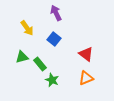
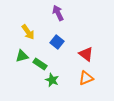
purple arrow: moved 2 px right
yellow arrow: moved 1 px right, 4 px down
blue square: moved 3 px right, 3 px down
green triangle: moved 1 px up
green rectangle: rotated 16 degrees counterclockwise
